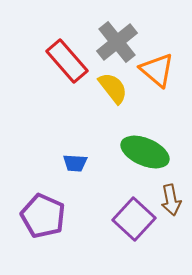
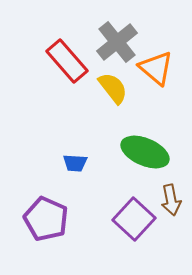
orange triangle: moved 1 px left, 2 px up
purple pentagon: moved 3 px right, 3 px down
